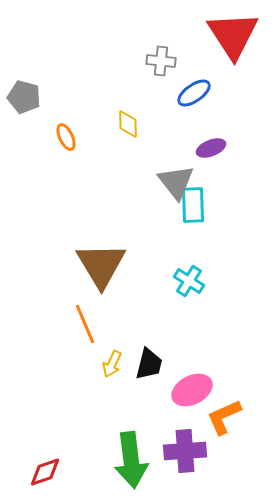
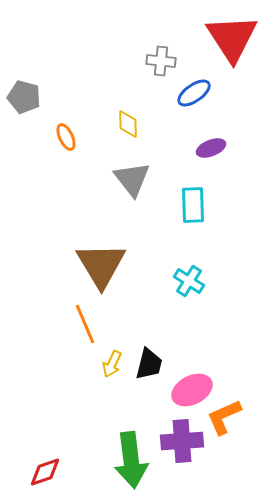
red triangle: moved 1 px left, 3 px down
gray triangle: moved 44 px left, 3 px up
purple cross: moved 3 px left, 10 px up
